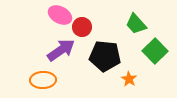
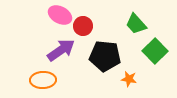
red circle: moved 1 px right, 1 px up
orange star: rotated 21 degrees counterclockwise
